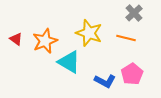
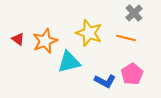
red triangle: moved 2 px right
cyan triangle: rotated 45 degrees counterclockwise
